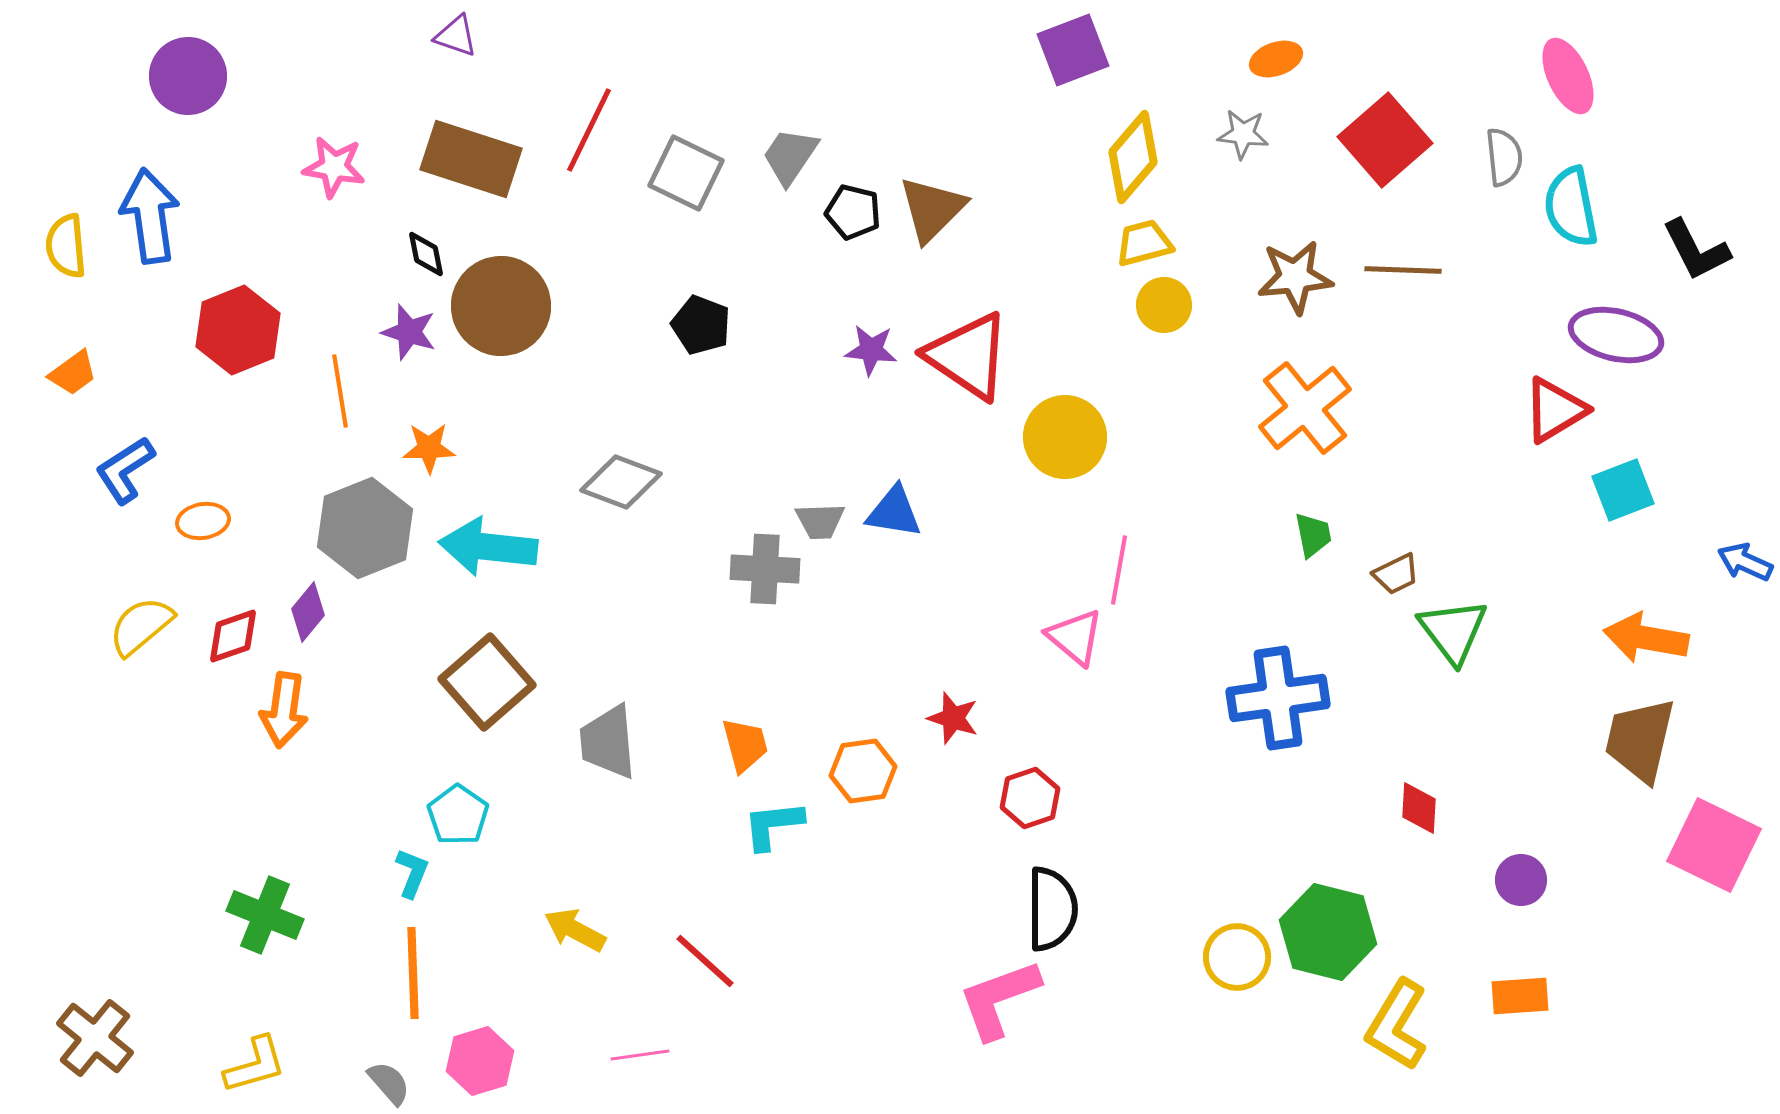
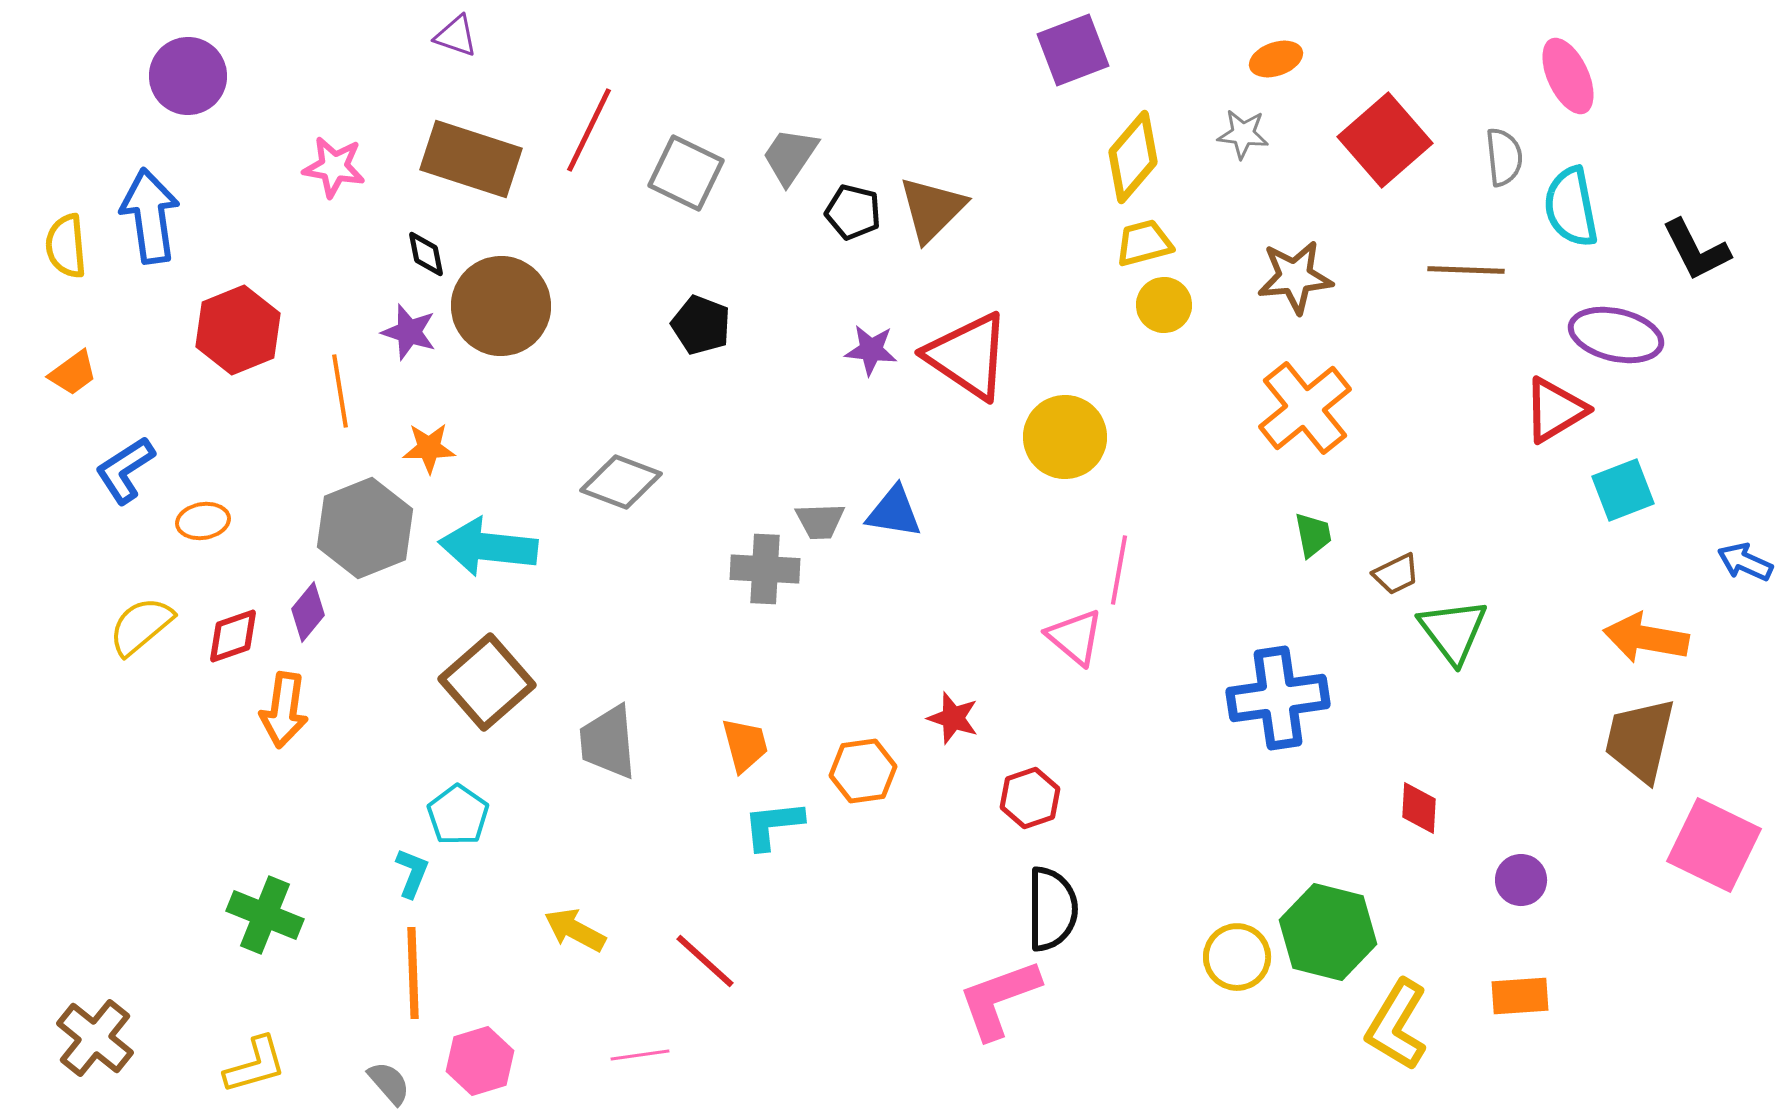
brown line at (1403, 270): moved 63 px right
